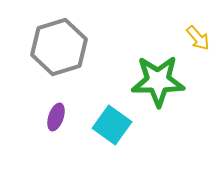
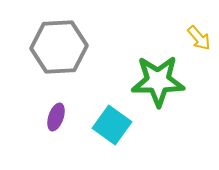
yellow arrow: moved 1 px right
gray hexagon: rotated 14 degrees clockwise
